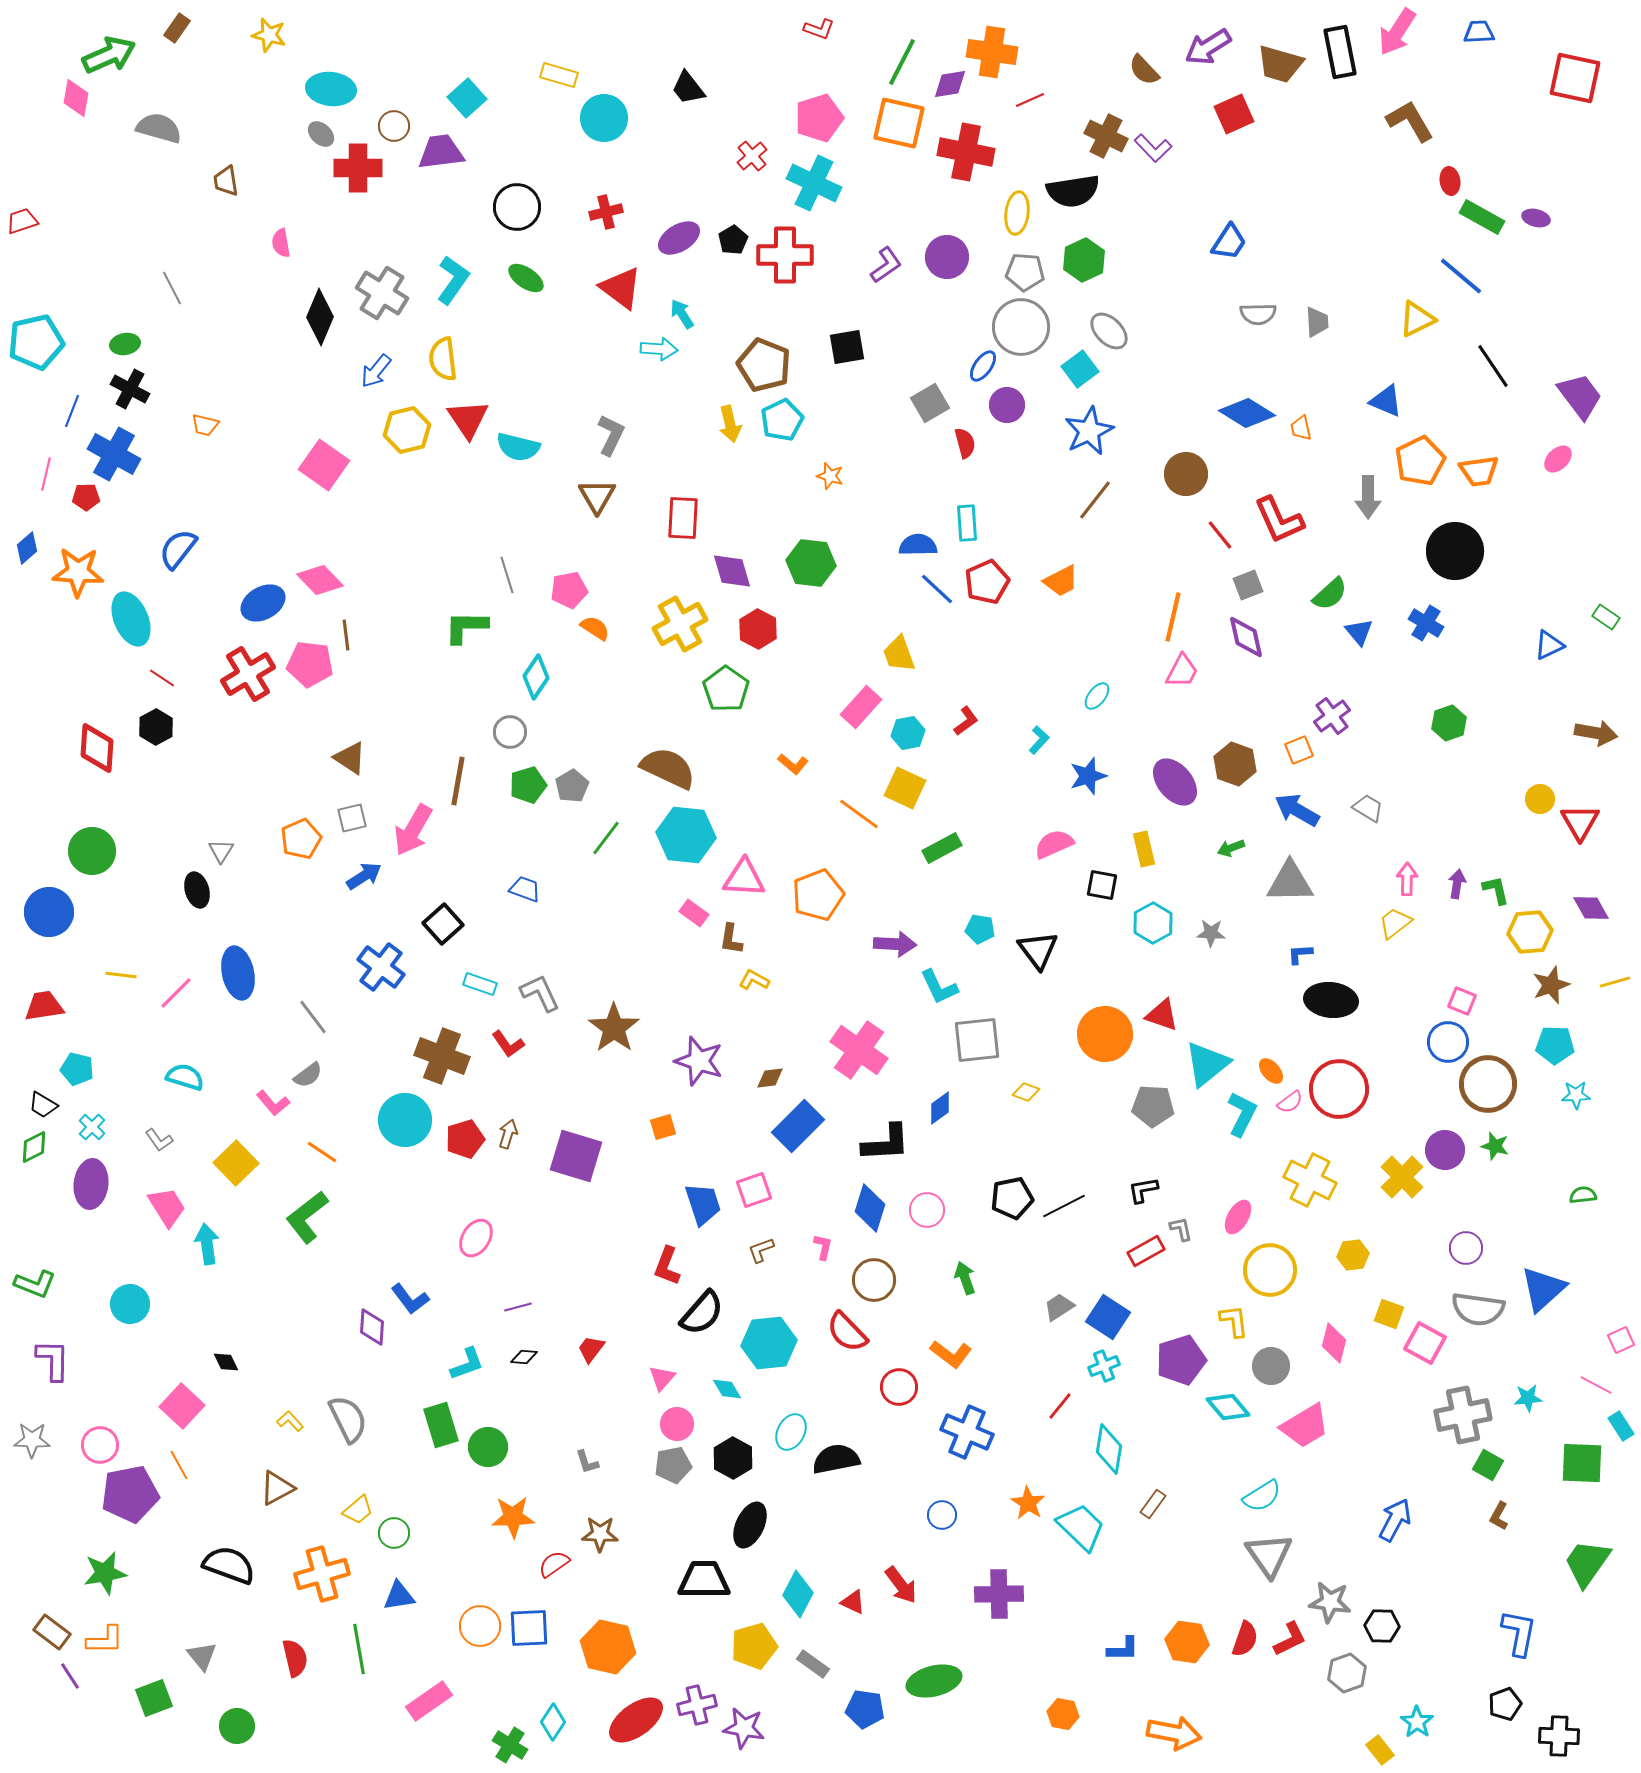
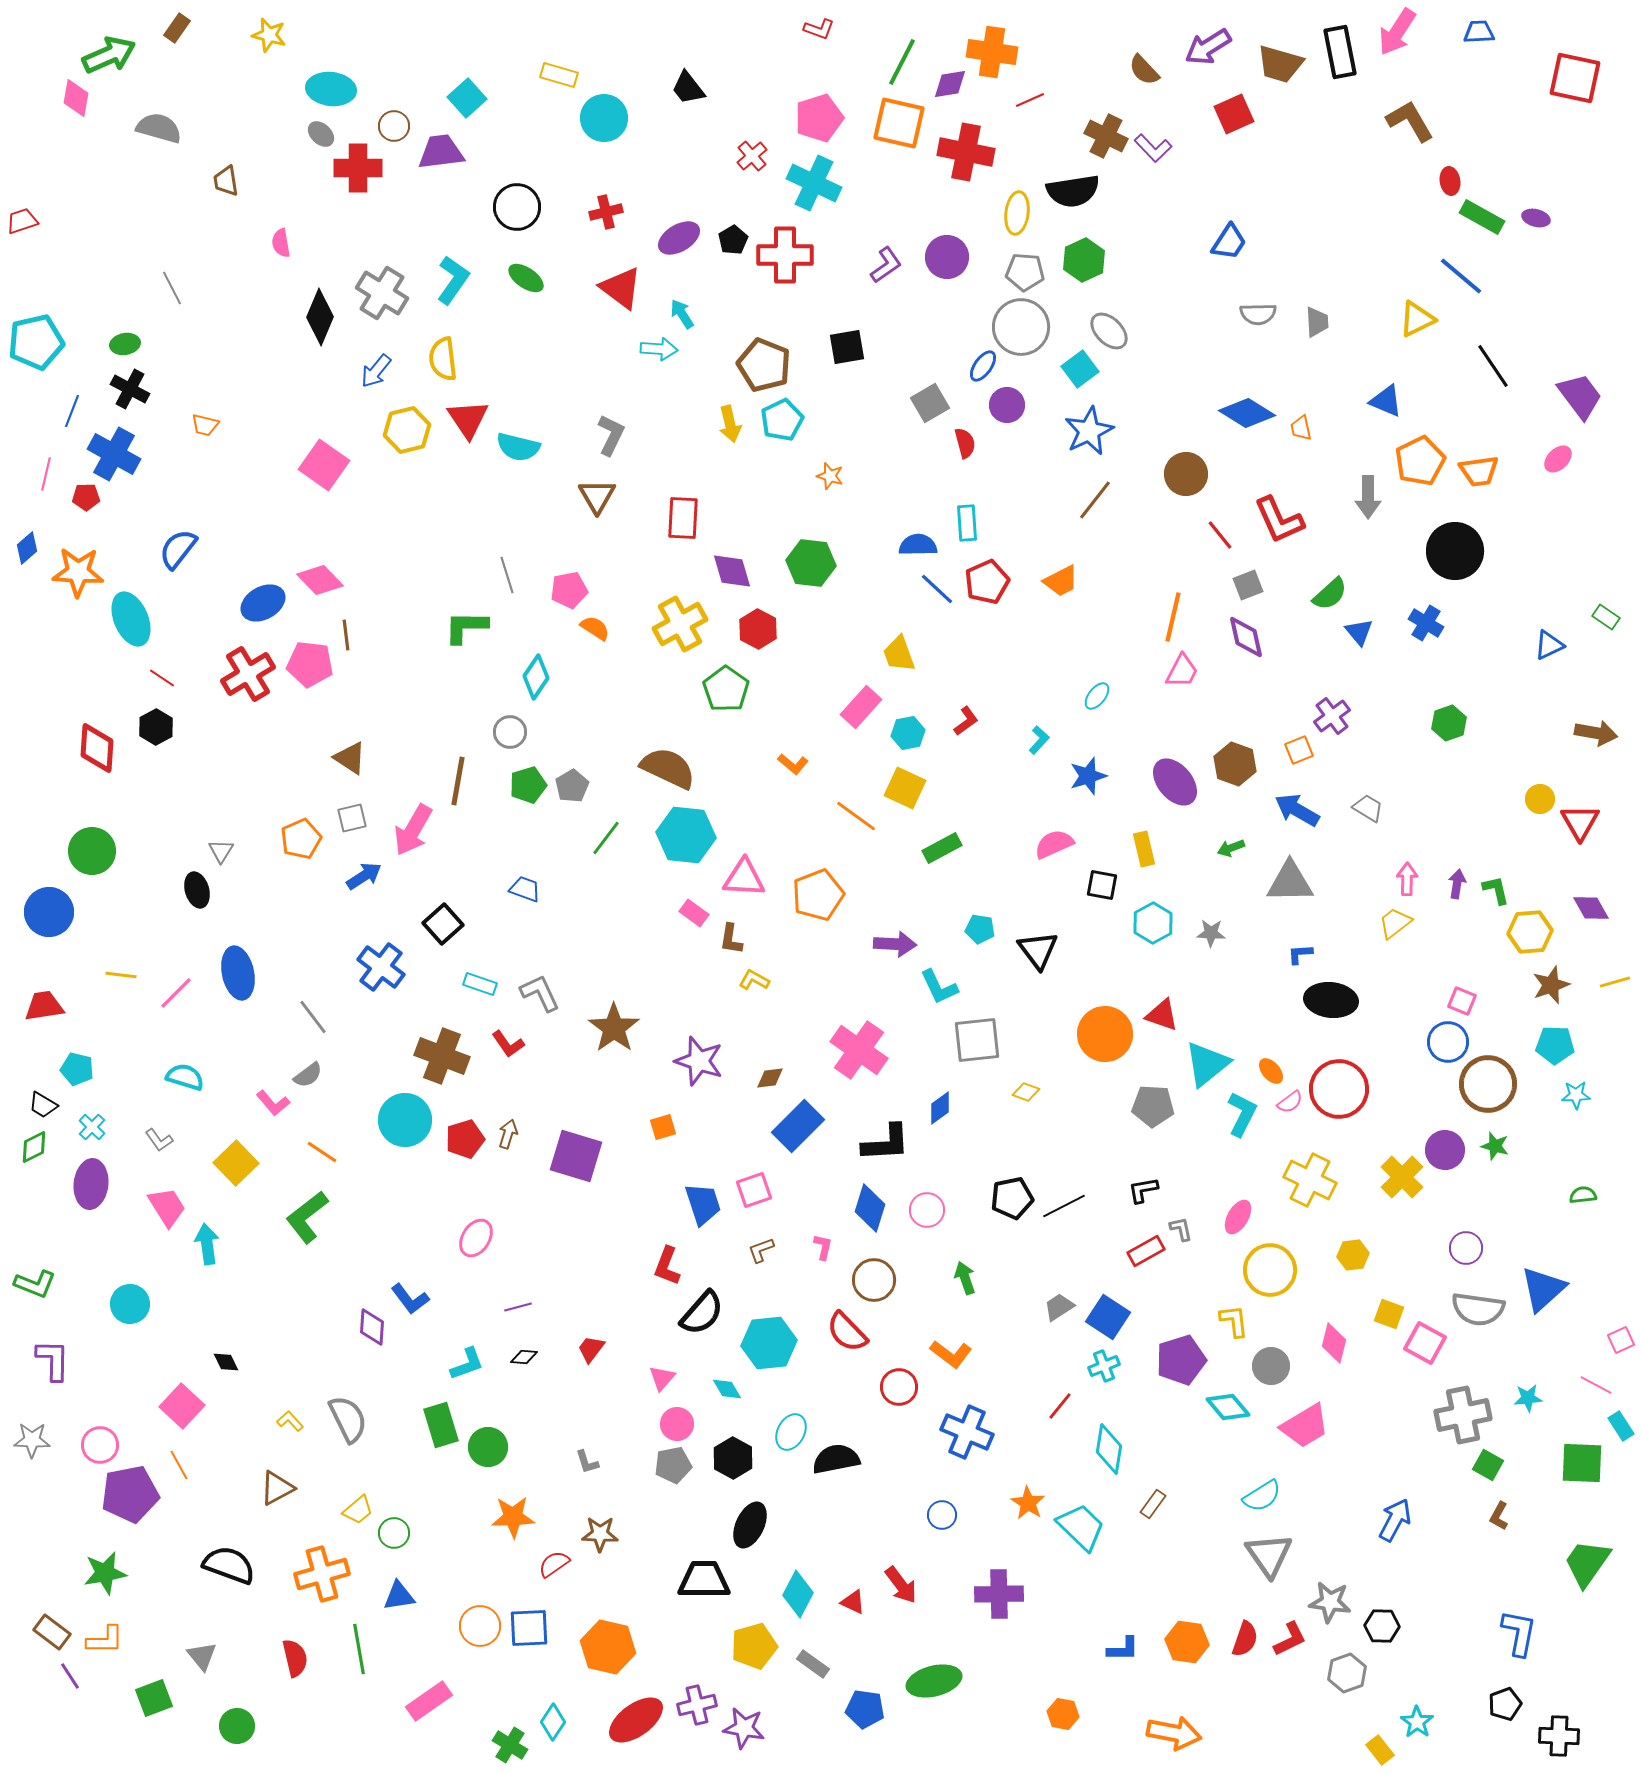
orange line at (859, 814): moved 3 px left, 2 px down
